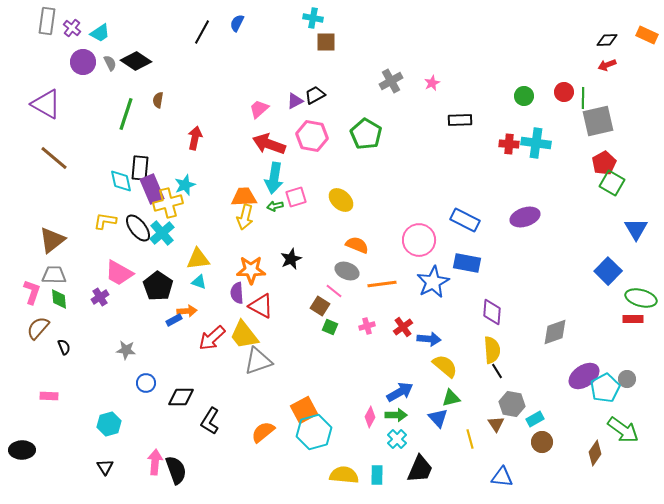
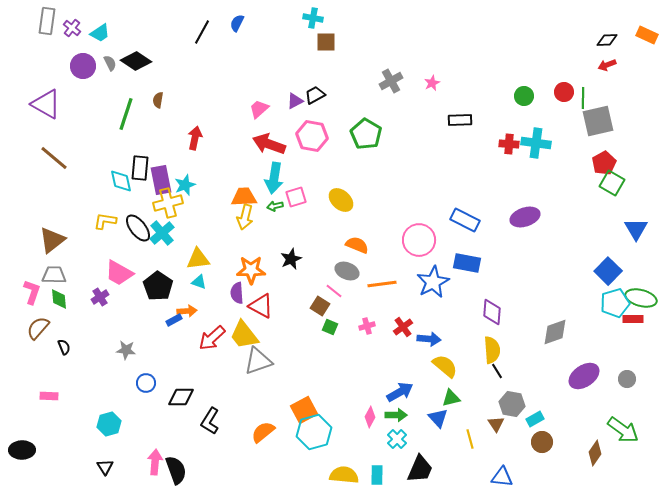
purple circle at (83, 62): moved 4 px down
purple rectangle at (152, 189): moved 9 px right, 9 px up; rotated 12 degrees clockwise
cyan pentagon at (605, 388): moved 10 px right, 85 px up; rotated 12 degrees clockwise
